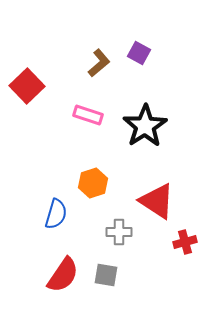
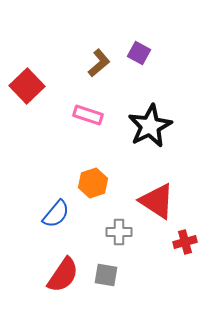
black star: moved 5 px right; rotated 6 degrees clockwise
blue semicircle: rotated 24 degrees clockwise
